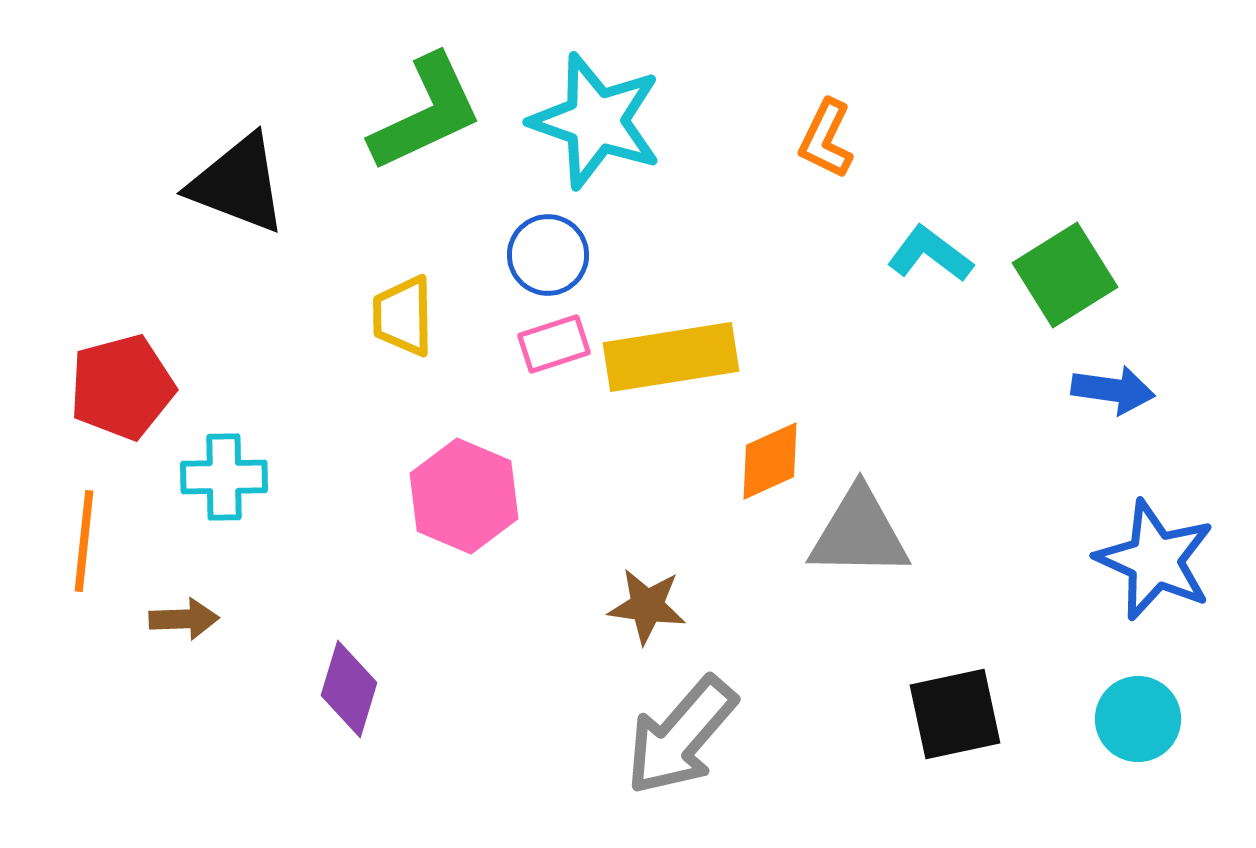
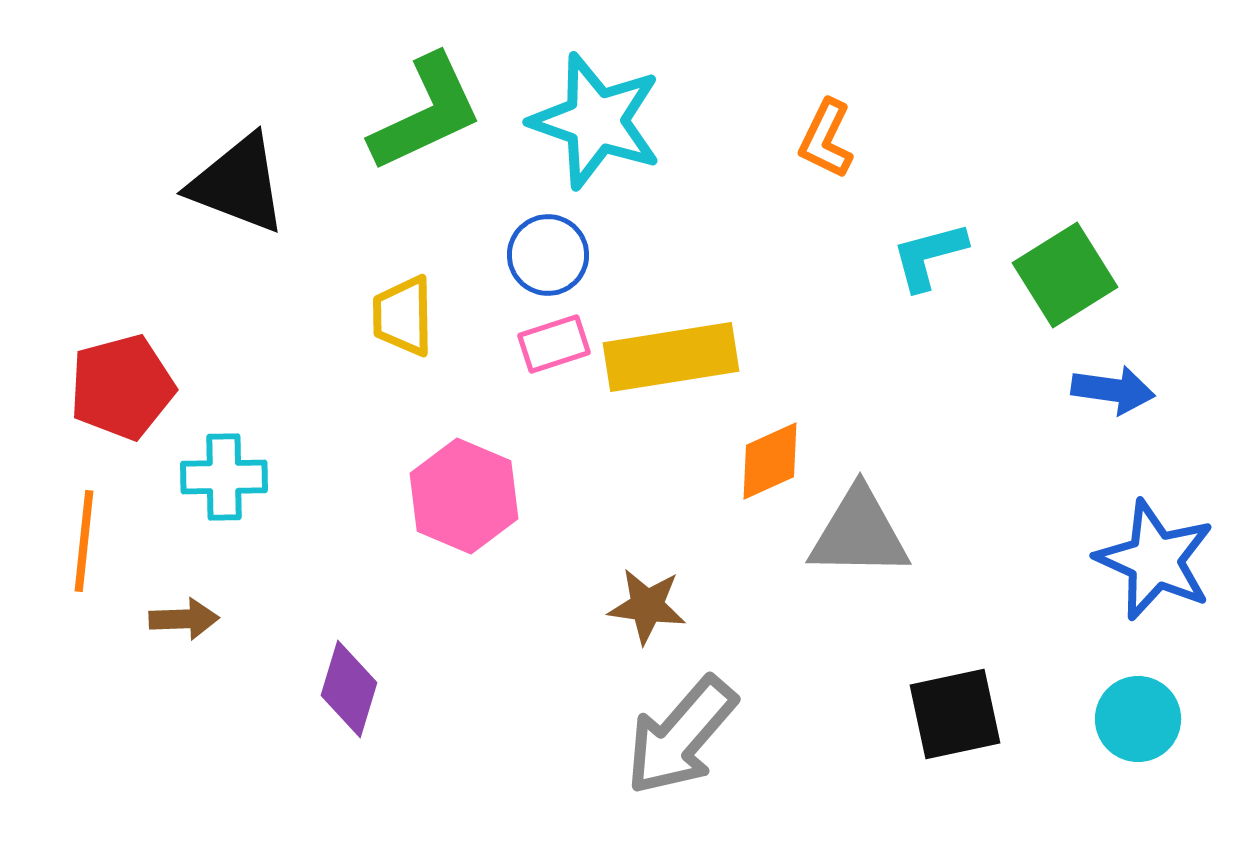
cyan L-shape: moved 1 px left, 2 px down; rotated 52 degrees counterclockwise
